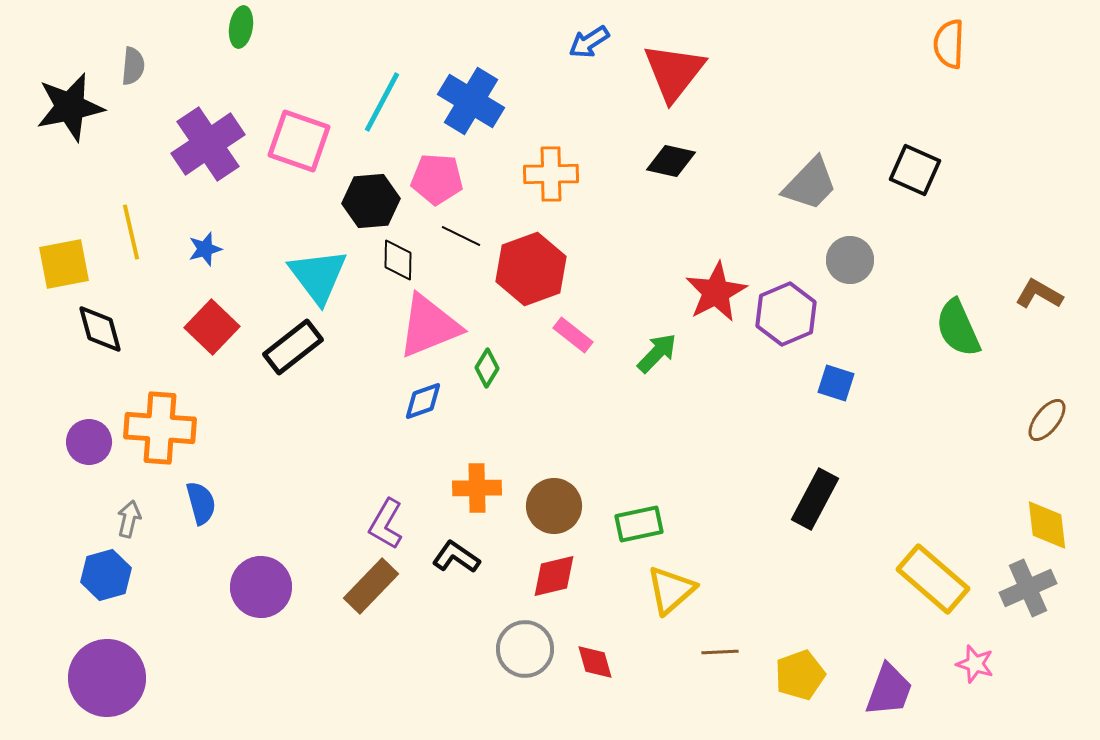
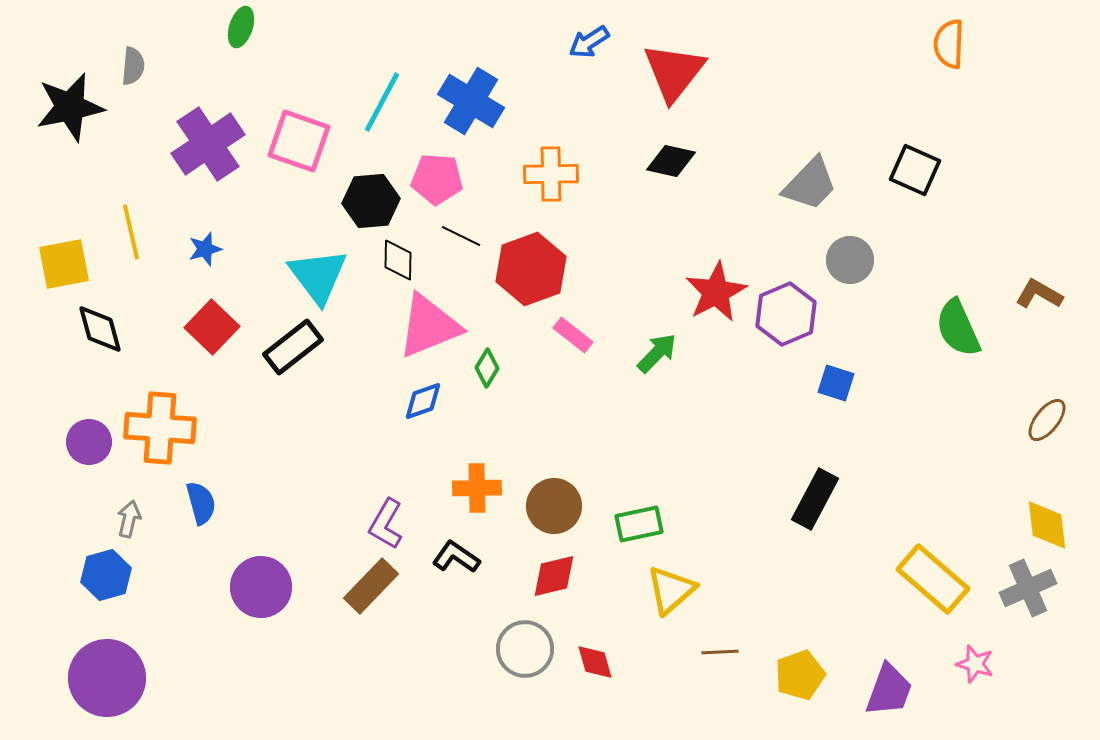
green ellipse at (241, 27): rotated 9 degrees clockwise
